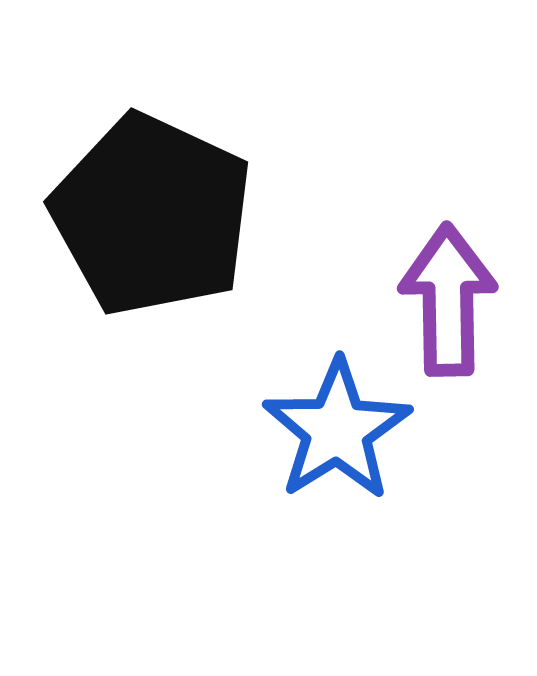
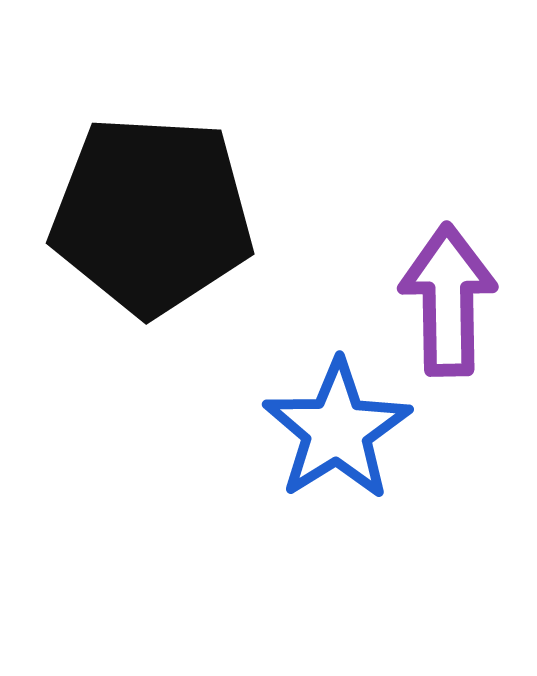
black pentagon: rotated 22 degrees counterclockwise
